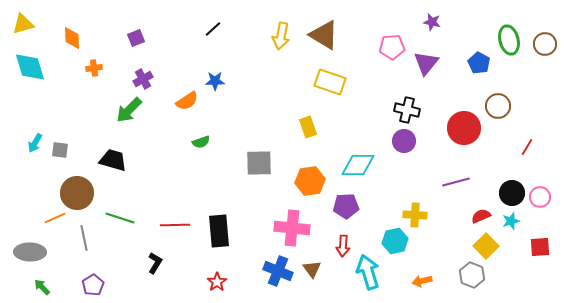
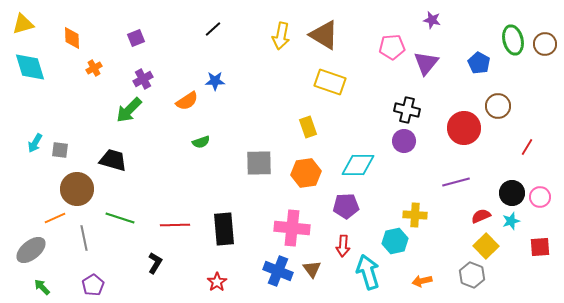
purple star at (432, 22): moved 2 px up
green ellipse at (509, 40): moved 4 px right
orange cross at (94, 68): rotated 21 degrees counterclockwise
orange hexagon at (310, 181): moved 4 px left, 8 px up
brown circle at (77, 193): moved 4 px up
black rectangle at (219, 231): moved 5 px right, 2 px up
gray ellipse at (30, 252): moved 1 px right, 2 px up; rotated 40 degrees counterclockwise
